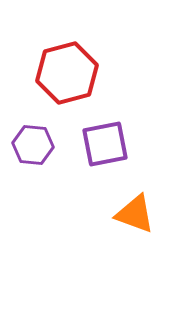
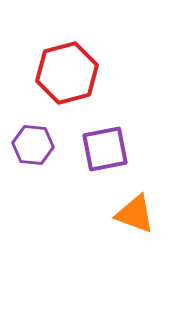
purple square: moved 5 px down
